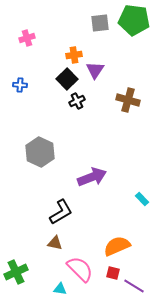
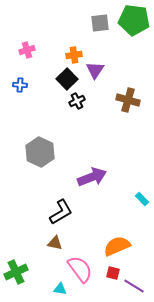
pink cross: moved 12 px down
pink semicircle: rotated 8 degrees clockwise
